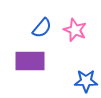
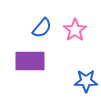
pink star: rotated 15 degrees clockwise
